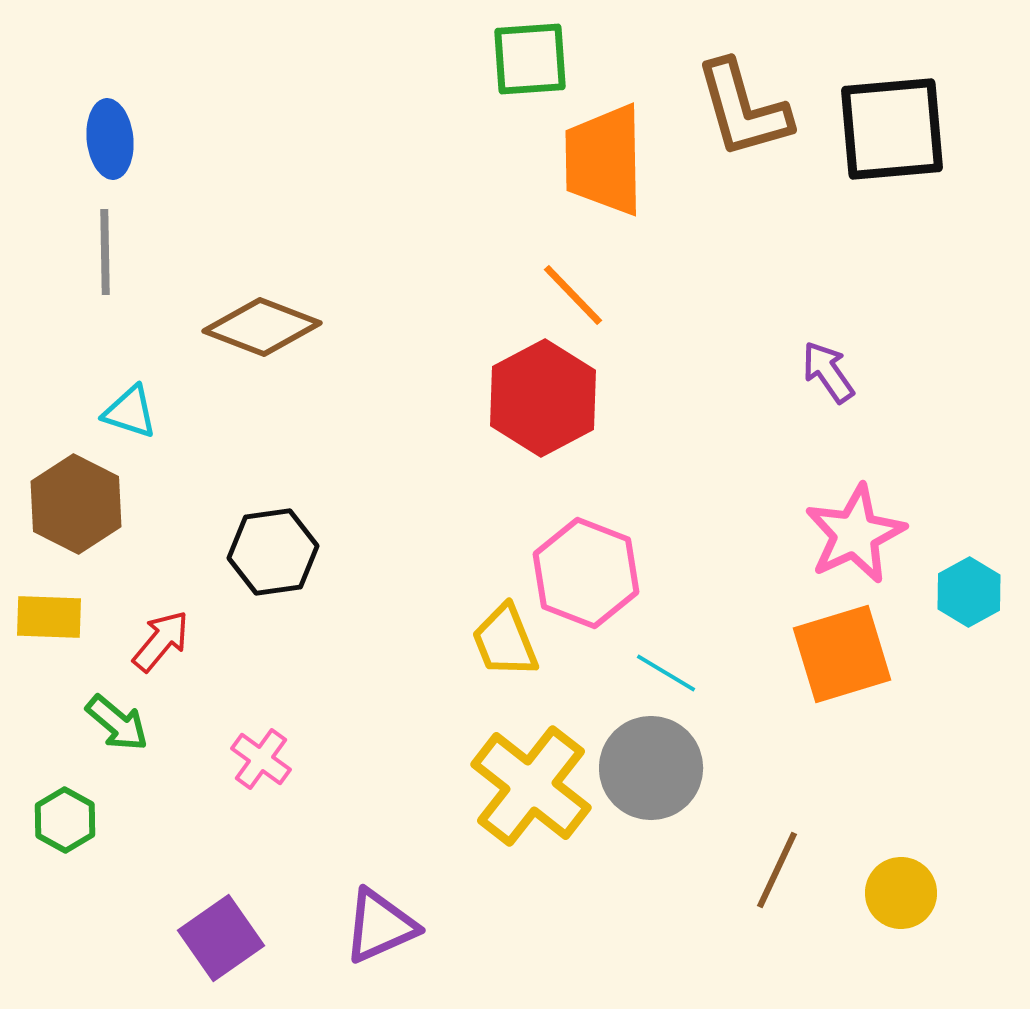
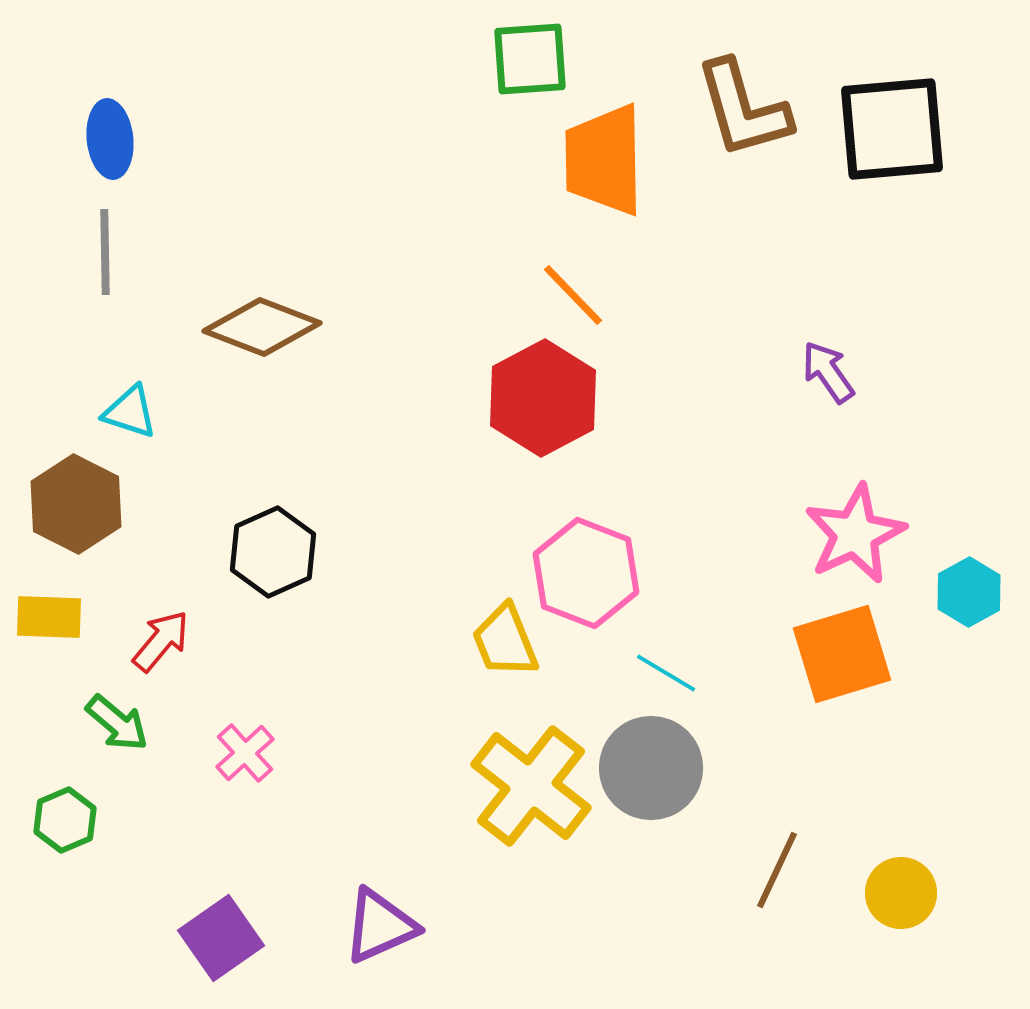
black hexagon: rotated 16 degrees counterclockwise
pink cross: moved 16 px left, 6 px up; rotated 12 degrees clockwise
green hexagon: rotated 8 degrees clockwise
